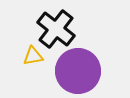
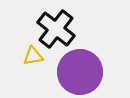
purple circle: moved 2 px right, 1 px down
